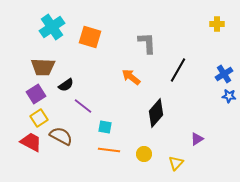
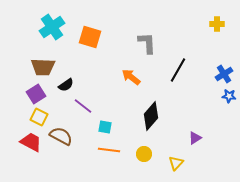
black diamond: moved 5 px left, 3 px down
yellow square: moved 1 px up; rotated 30 degrees counterclockwise
purple triangle: moved 2 px left, 1 px up
